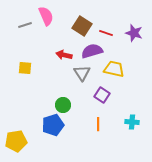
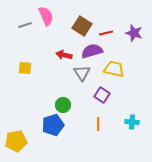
red line: rotated 32 degrees counterclockwise
